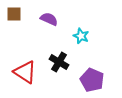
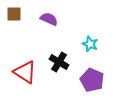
cyan star: moved 9 px right, 8 px down
